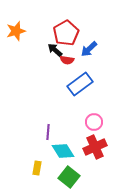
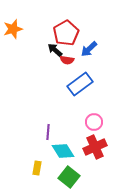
orange star: moved 3 px left, 2 px up
